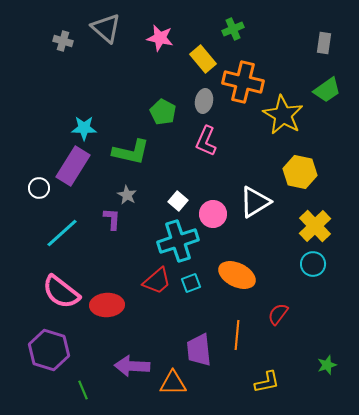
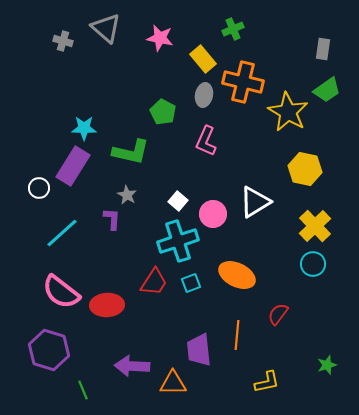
gray rectangle: moved 1 px left, 6 px down
gray ellipse: moved 6 px up
yellow star: moved 5 px right, 3 px up
yellow hexagon: moved 5 px right, 3 px up
red trapezoid: moved 3 px left, 1 px down; rotated 16 degrees counterclockwise
